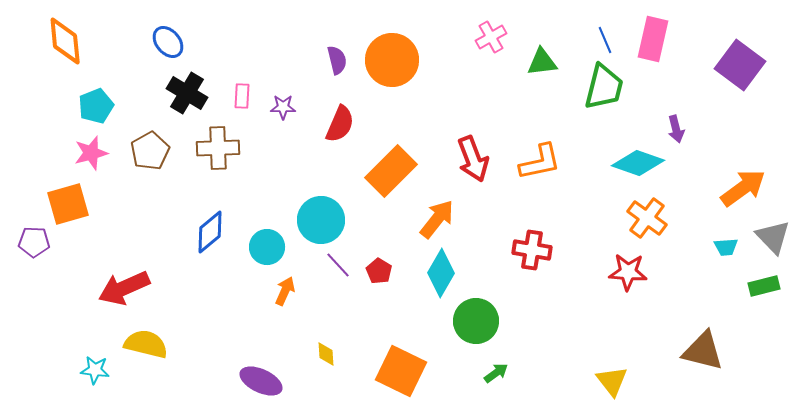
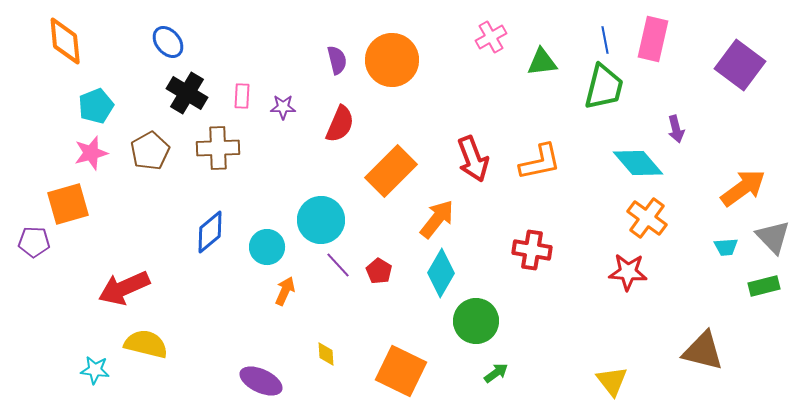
blue line at (605, 40): rotated 12 degrees clockwise
cyan diamond at (638, 163): rotated 30 degrees clockwise
